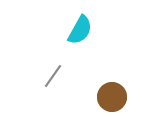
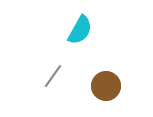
brown circle: moved 6 px left, 11 px up
